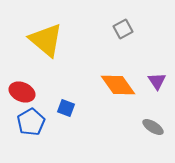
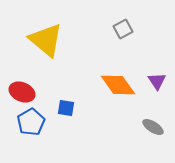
blue square: rotated 12 degrees counterclockwise
